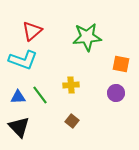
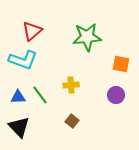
purple circle: moved 2 px down
